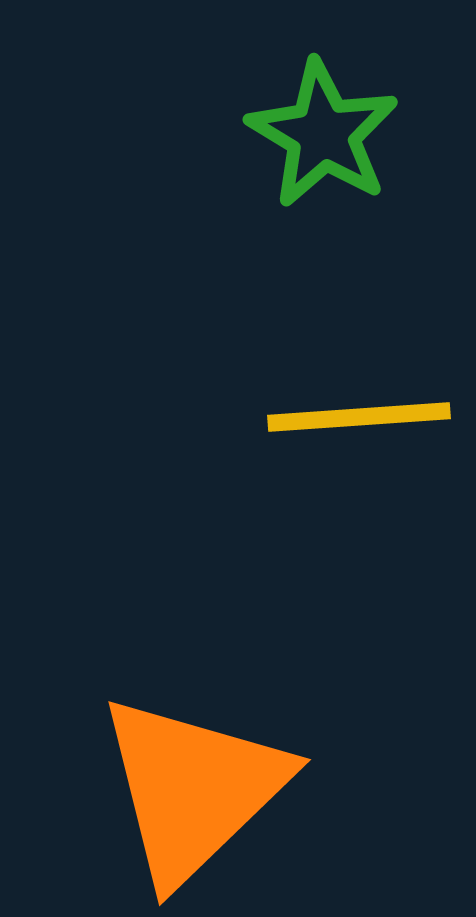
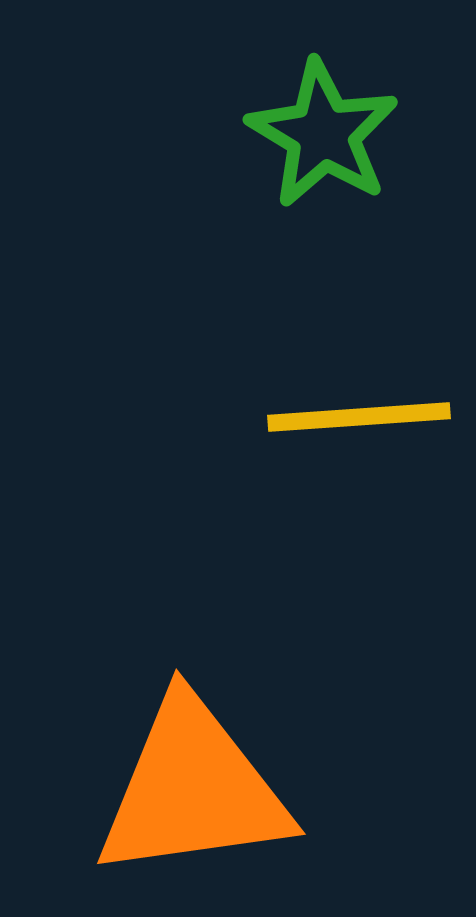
orange triangle: rotated 36 degrees clockwise
